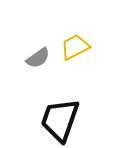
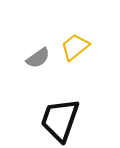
yellow trapezoid: rotated 12 degrees counterclockwise
